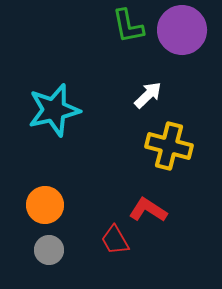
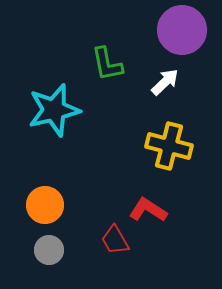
green L-shape: moved 21 px left, 38 px down
white arrow: moved 17 px right, 13 px up
